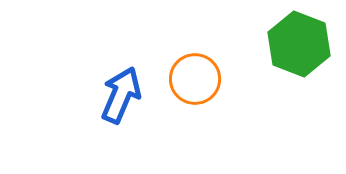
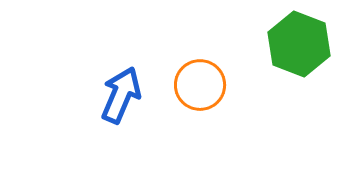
orange circle: moved 5 px right, 6 px down
